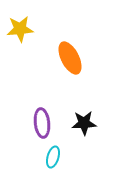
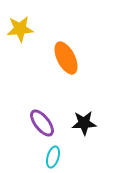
orange ellipse: moved 4 px left
purple ellipse: rotated 32 degrees counterclockwise
